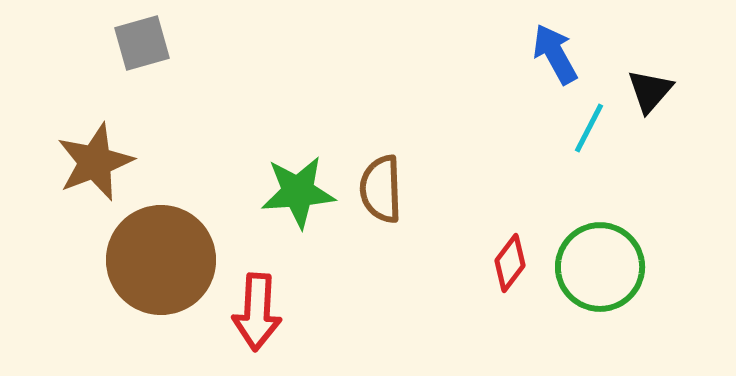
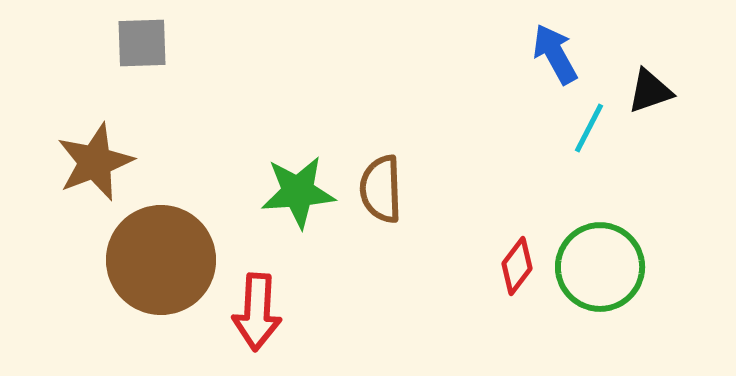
gray square: rotated 14 degrees clockwise
black triangle: rotated 30 degrees clockwise
red diamond: moved 7 px right, 3 px down
